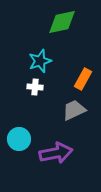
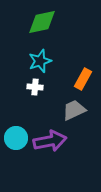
green diamond: moved 20 px left
cyan circle: moved 3 px left, 1 px up
purple arrow: moved 6 px left, 12 px up
